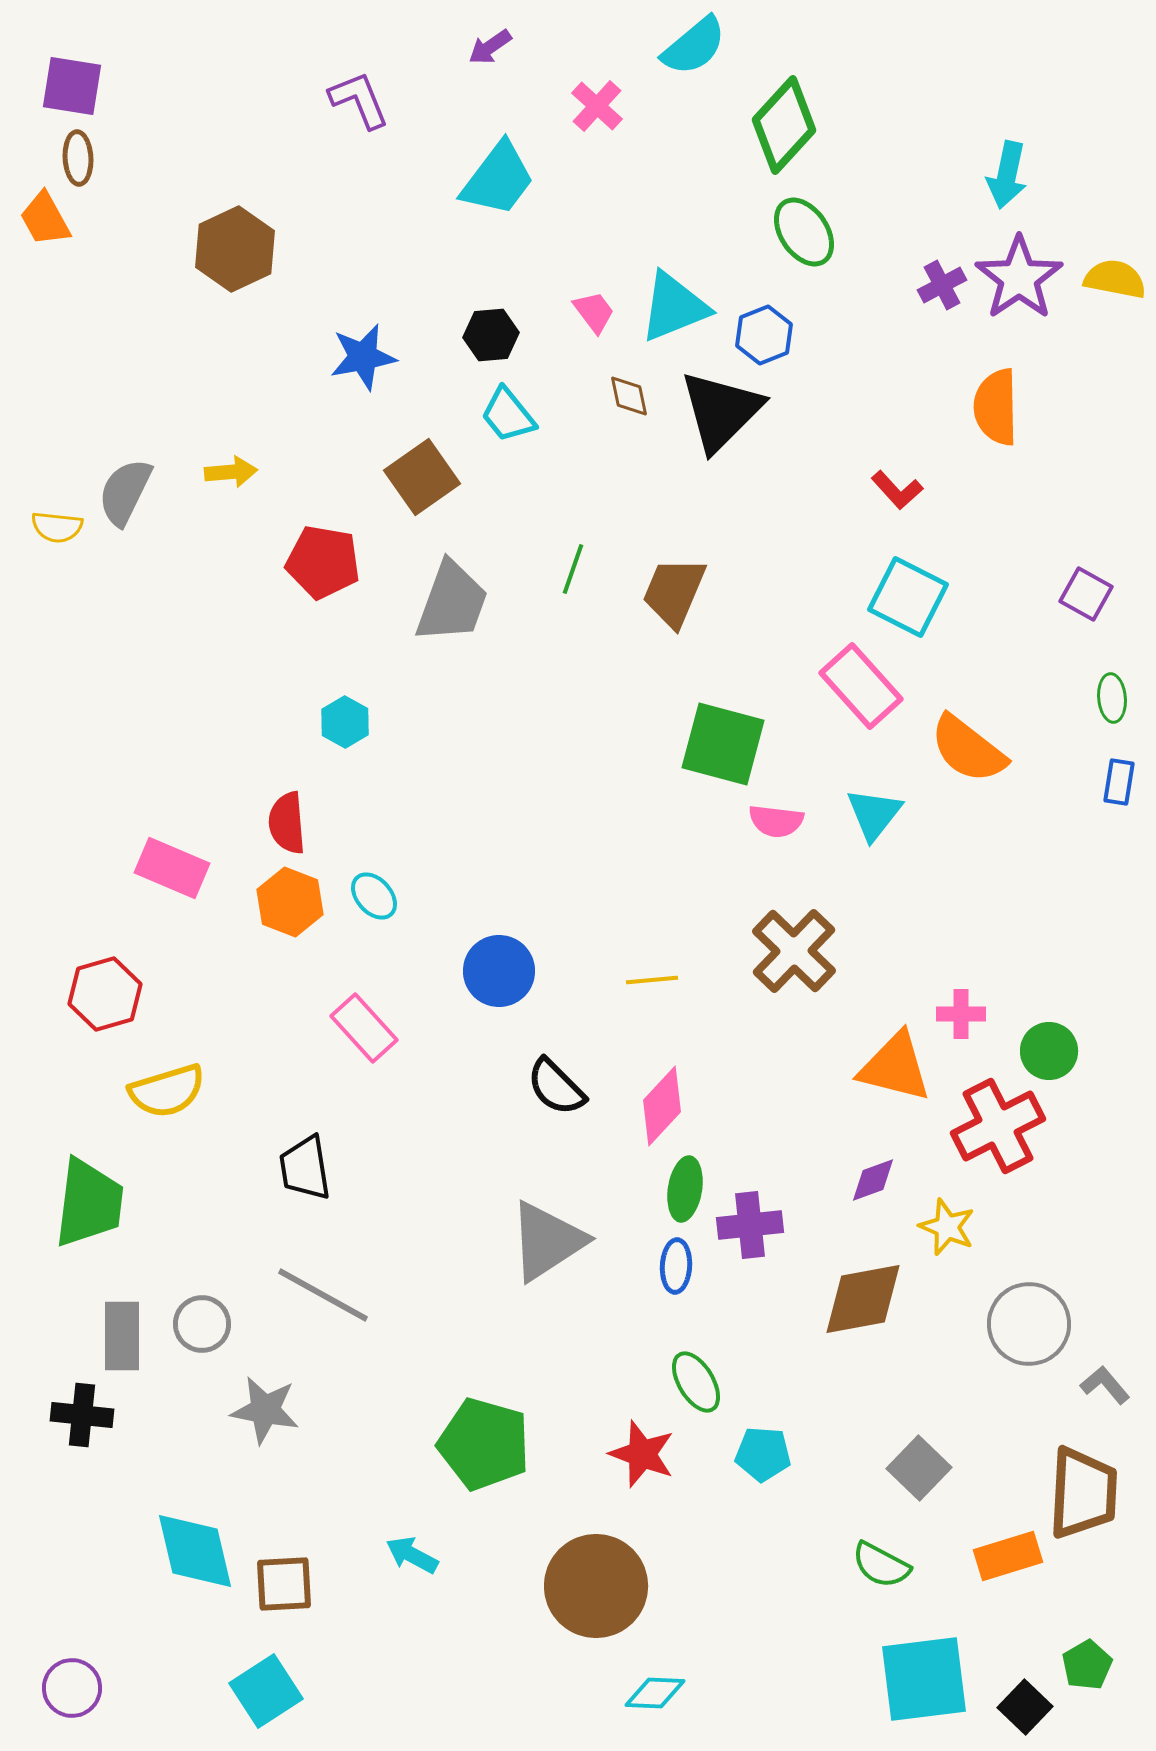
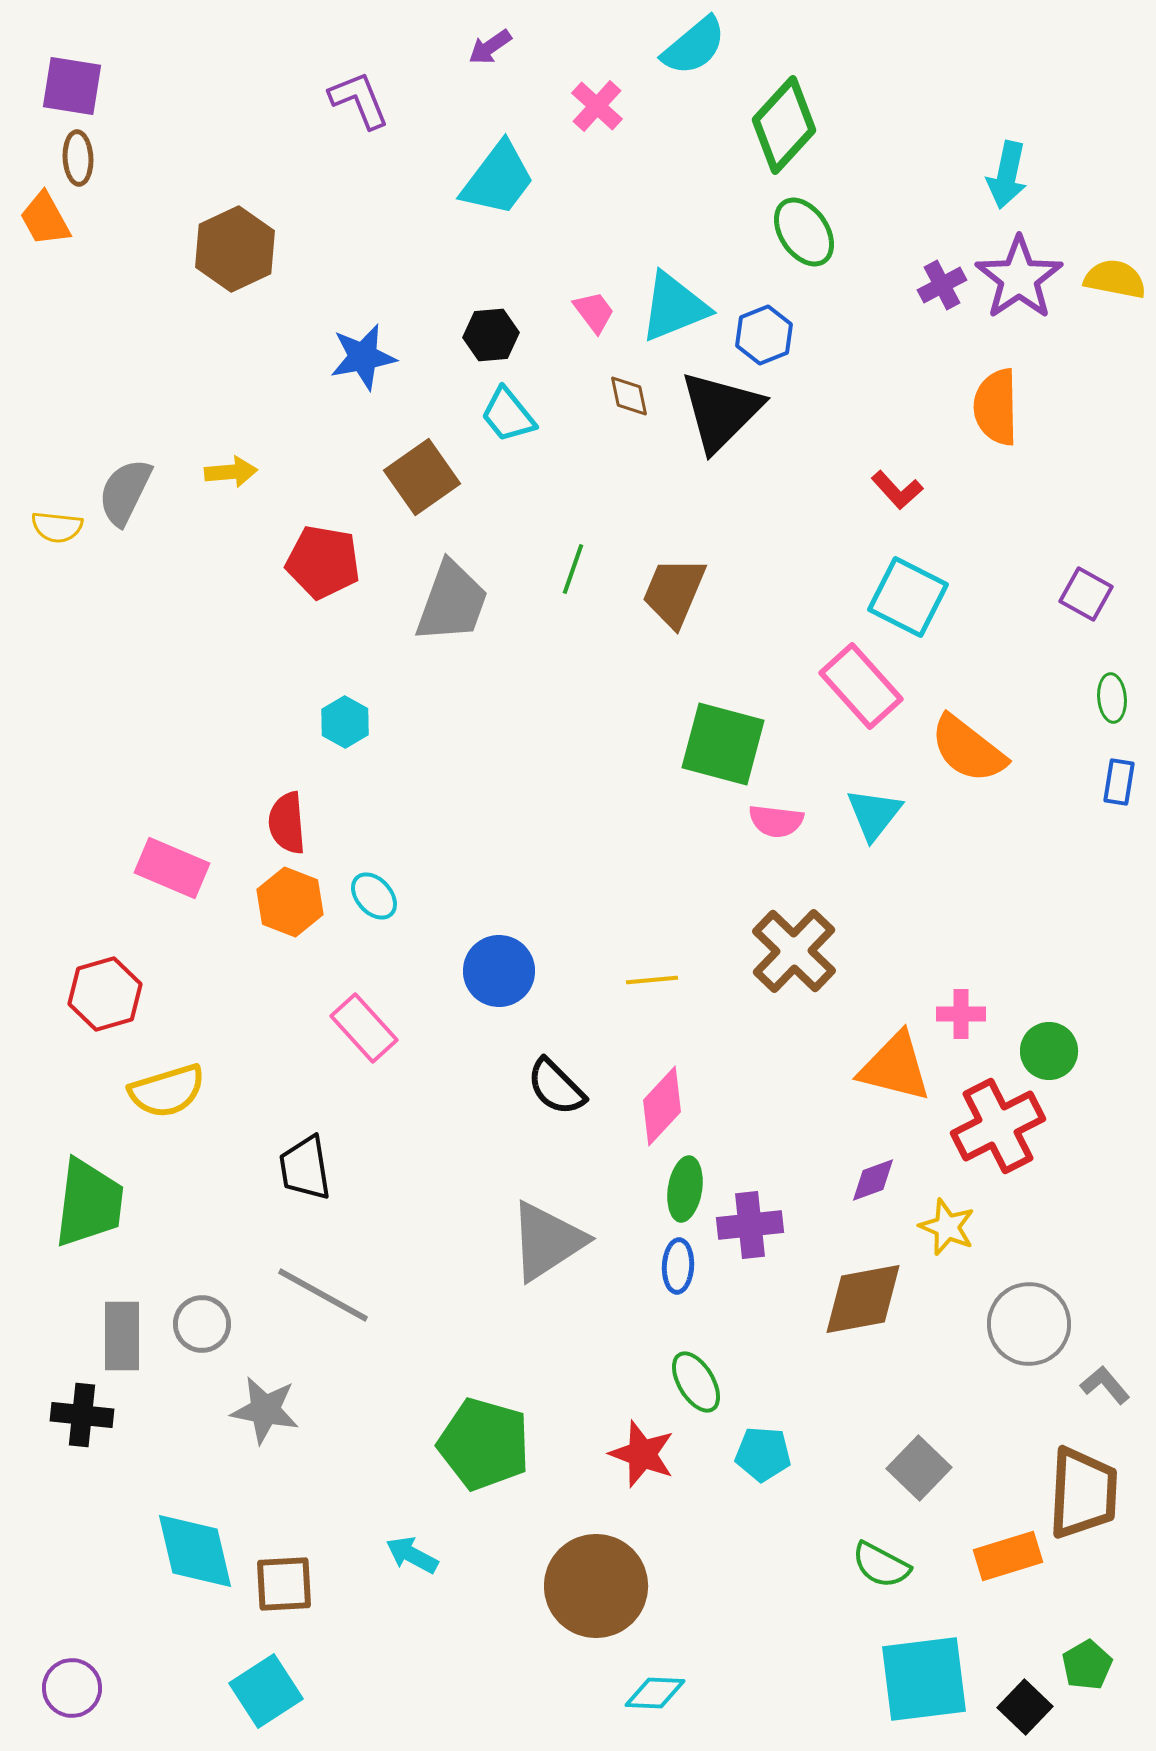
blue ellipse at (676, 1266): moved 2 px right
